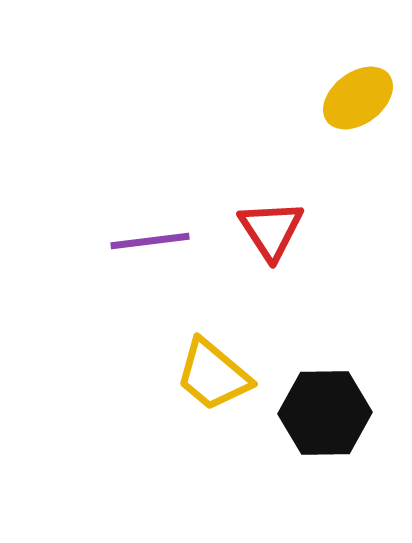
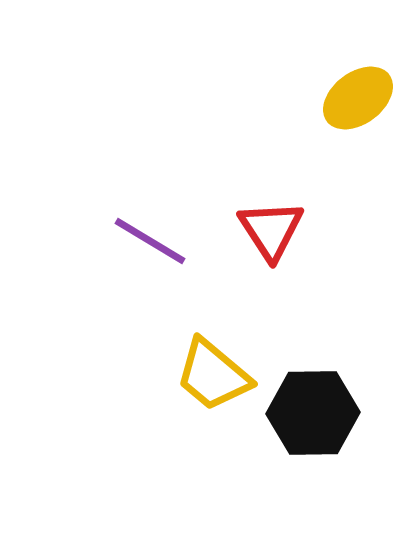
purple line: rotated 38 degrees clockwise
black hexagon: moved 12 px left
